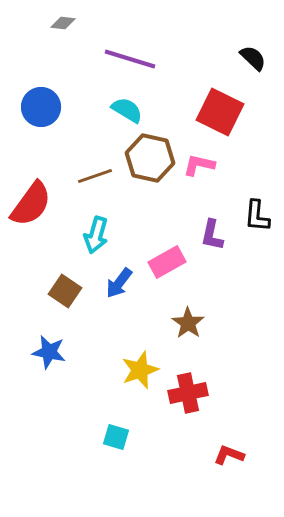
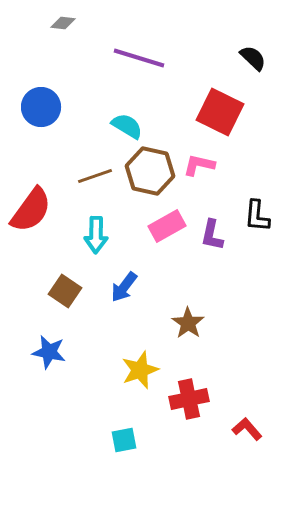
purple line: moved 9 px right, 1 px up
cyan semicircle: moved 16 px down
brown hexagon: moved 13 px down
red semicircle: moved 6 px down
cyan arrow: rotated 15 degrees counterclockwise
pink rectangle: moved 36 px up
blue arrow: moved 5 px right, 4 px down
red cross: moved 1 px right, 6 px down
cyan square: moved 8 px right, 3 px down; rotated 28 degrees counterclockwise
red L-shape: moved 18 px right, 26 px up; rotated 28 degrees clockwise
